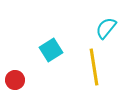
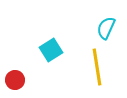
cyan semicircle: rotated 15 degrees counterclockwise
yellow line: moved 3 px right
